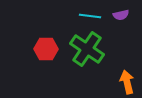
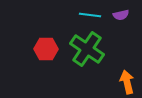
cyan line: moved 1 px up
